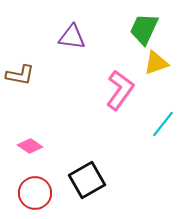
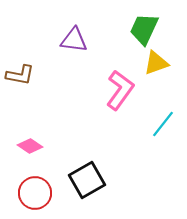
purple triangle: moved 2 px right, 3 px down
